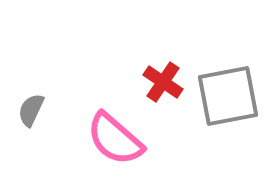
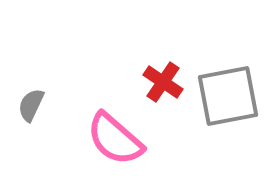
gray semicircle: moved 5 px up
